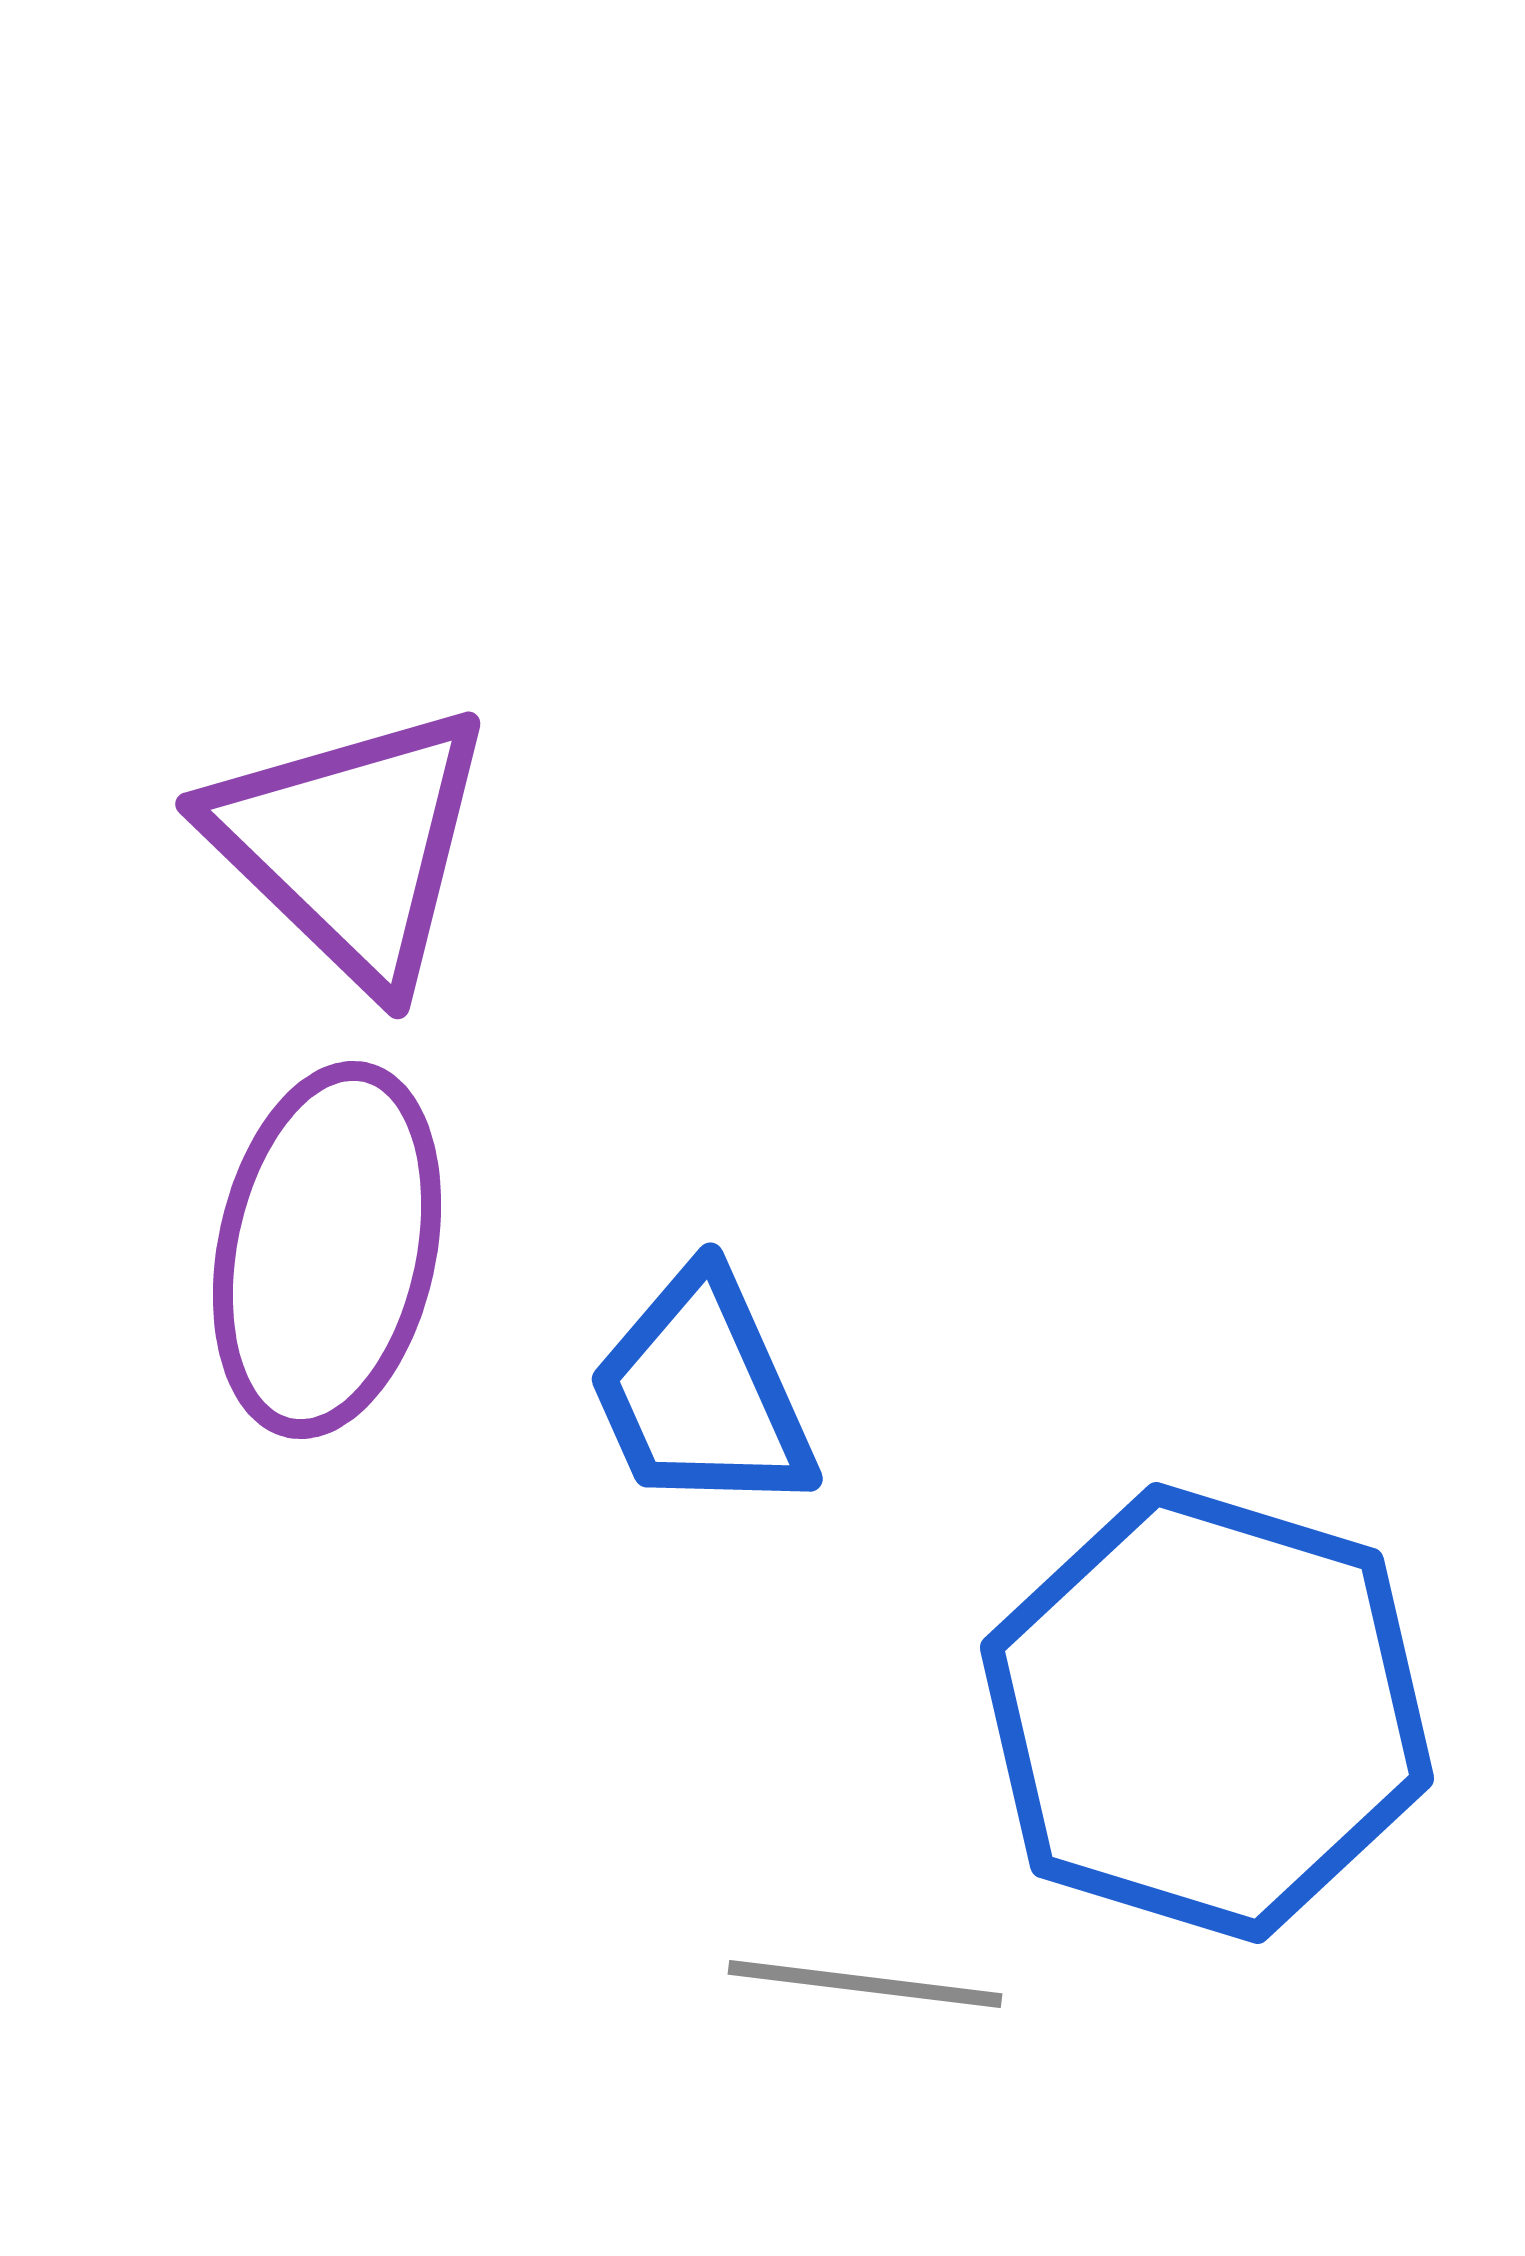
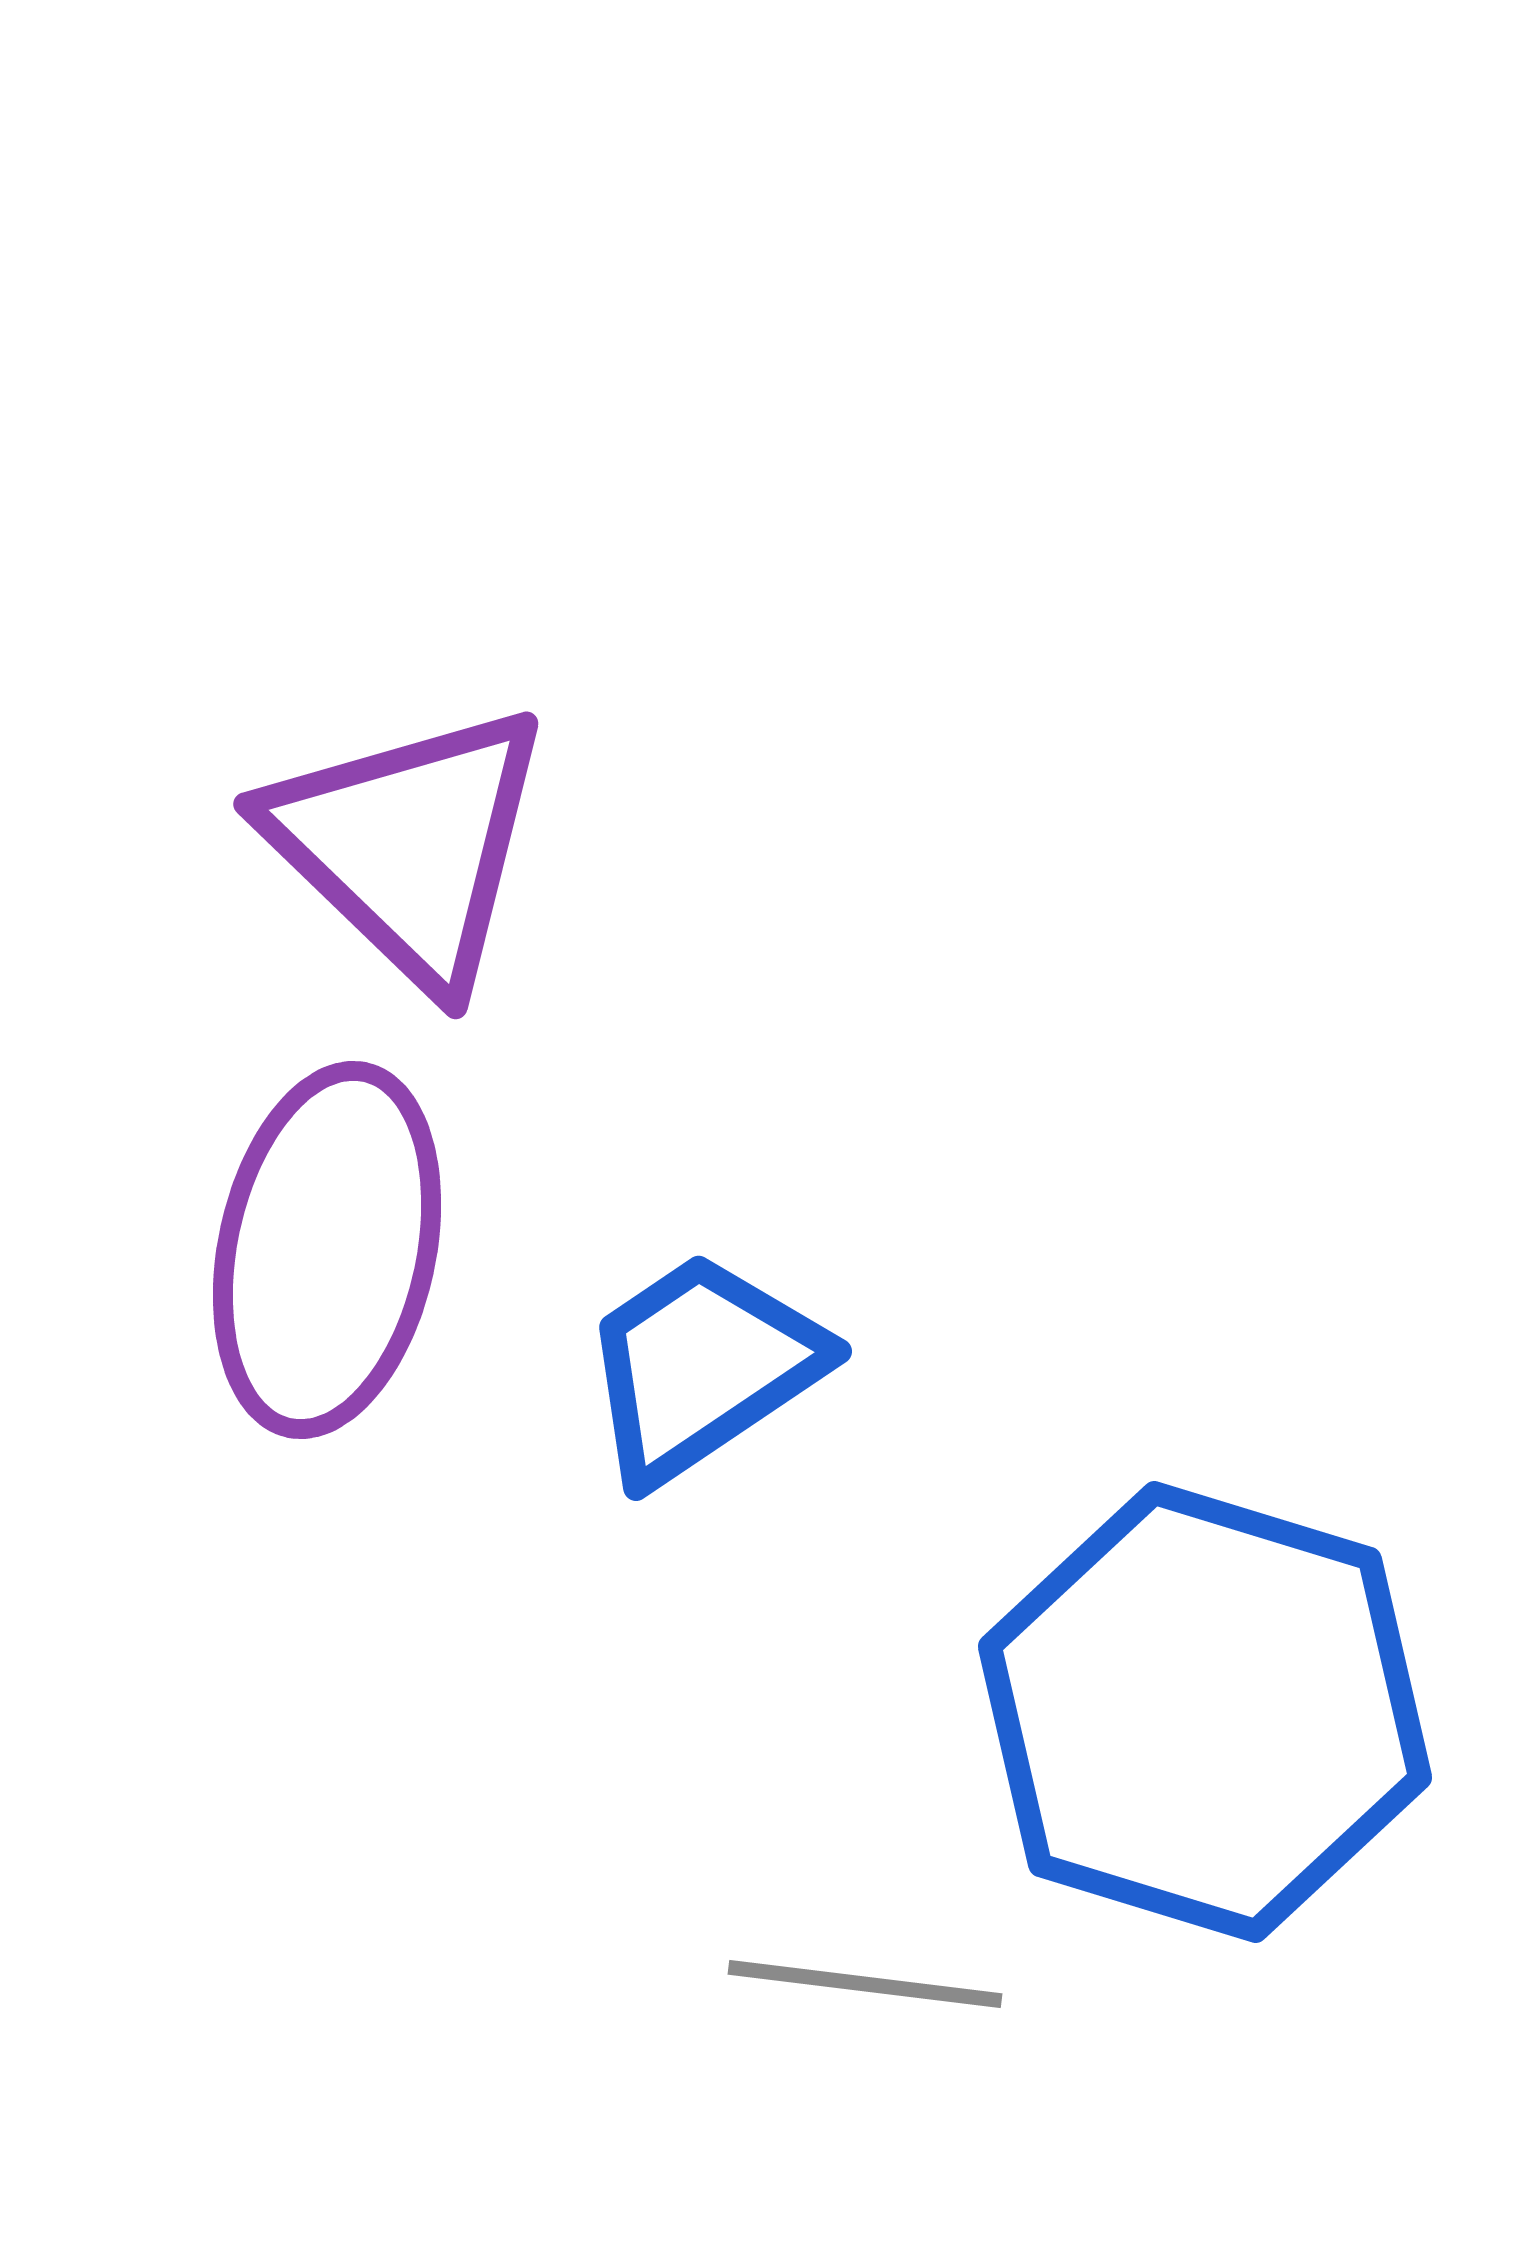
purple triangle: moved 58 px right
blue trapezoid: moved 26 px up; rotated 80 degrees clockwise
blue hexagon: moved 2 px left, 1 px up
